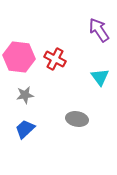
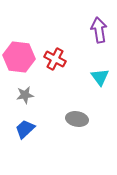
purple arrow: rotated 25 degrees clockwise
